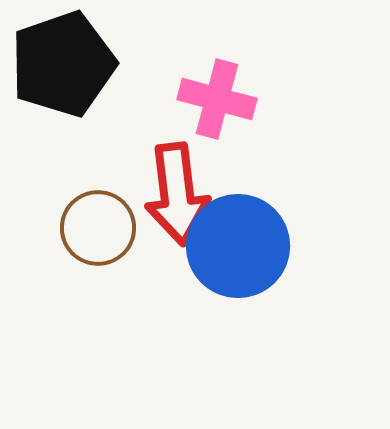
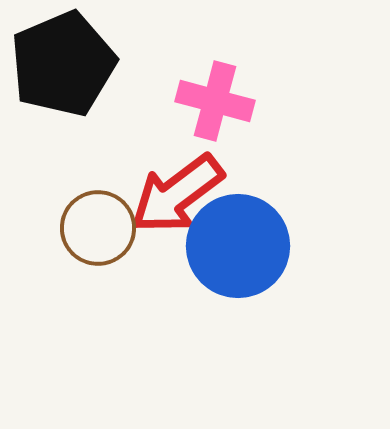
black pentagon: rotated 4 degrees counterclockwise
pink cross: moved 2 px left, 2 px down
red arrow: rotated 60 degrees clockwise
